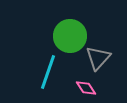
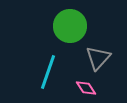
green circle: moved 10 px up
